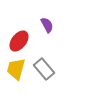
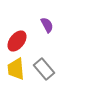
red ellipse: moved 2 px left
yellow trapezoid: rotated 20 degrees counterclockwise
